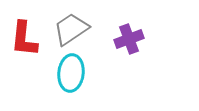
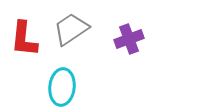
cyan ellipse: moved 9 px left, 14 px down
